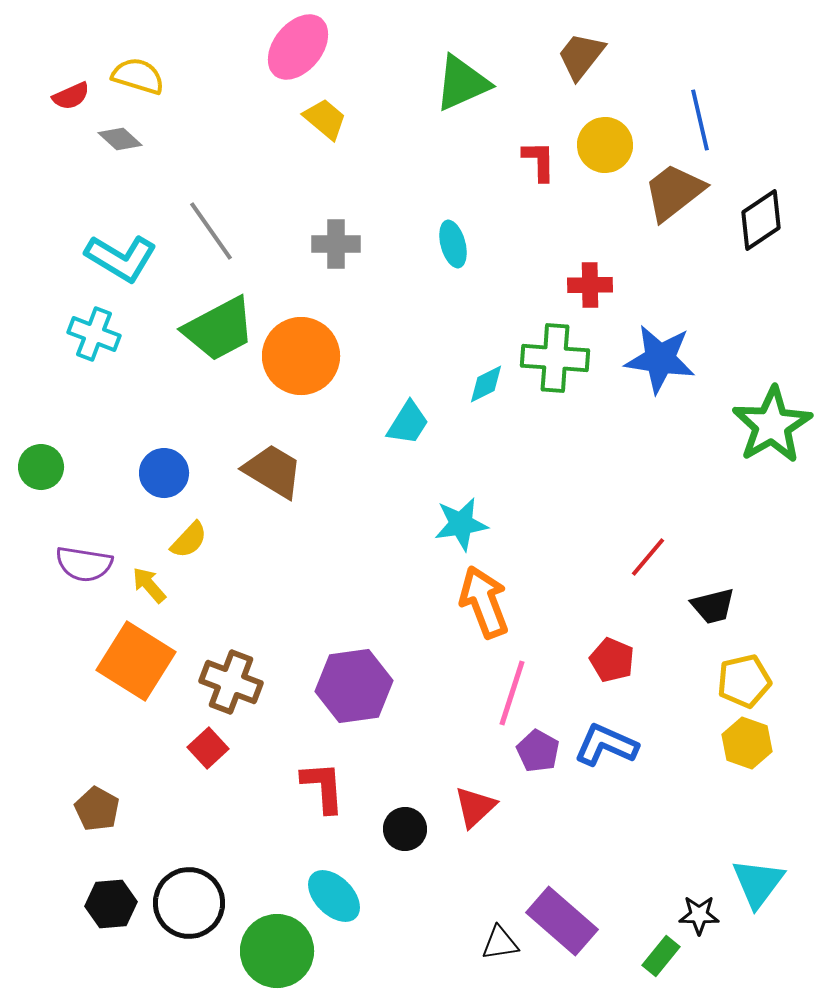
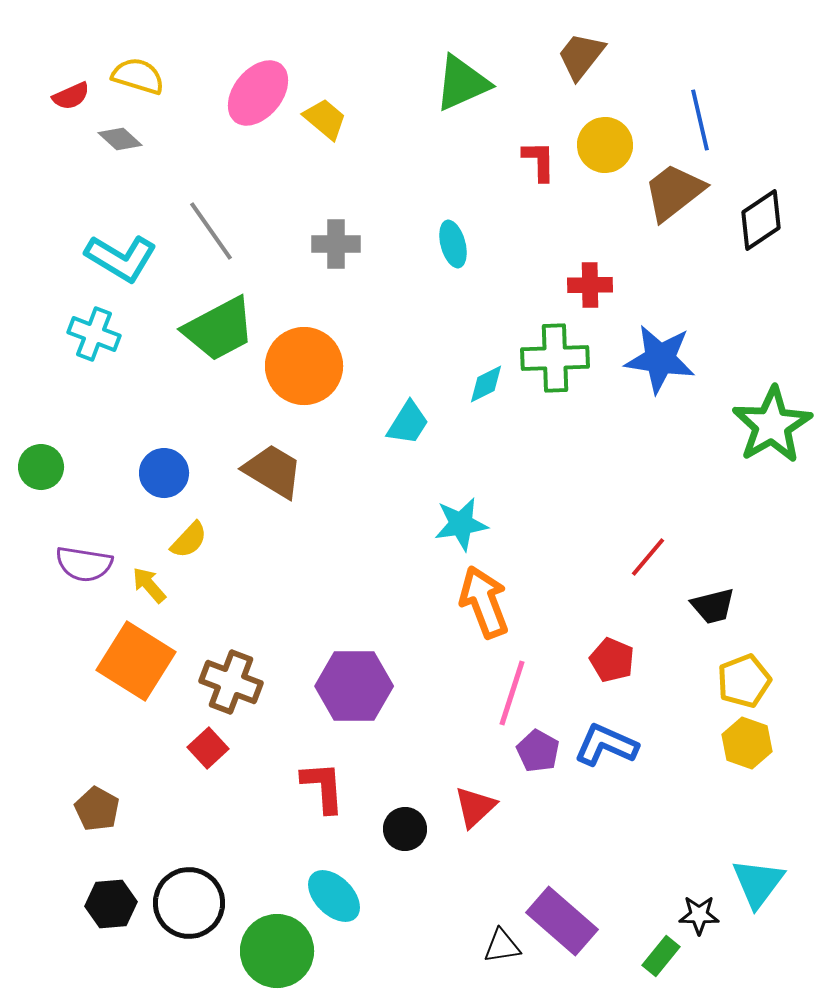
pink ellipse at (298, 47): moved 40 px left, 46 px down
orange circle at (301, 356): moved 3 px right, 10 px down
green cross at (555, 358): rotated 6 degrees counterclockwise
yellow pentagon at (744, 681): rotated 8 degrees counterclockwise
purple hexagon at (354, 686): rotated 8 degrees clockwise
black triangle at (500, 943): moved 2 px right, 3 px down
